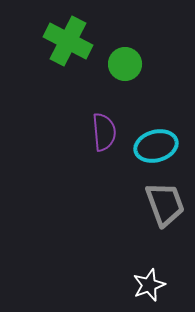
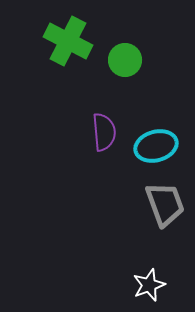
green circle: moved 4 px up
